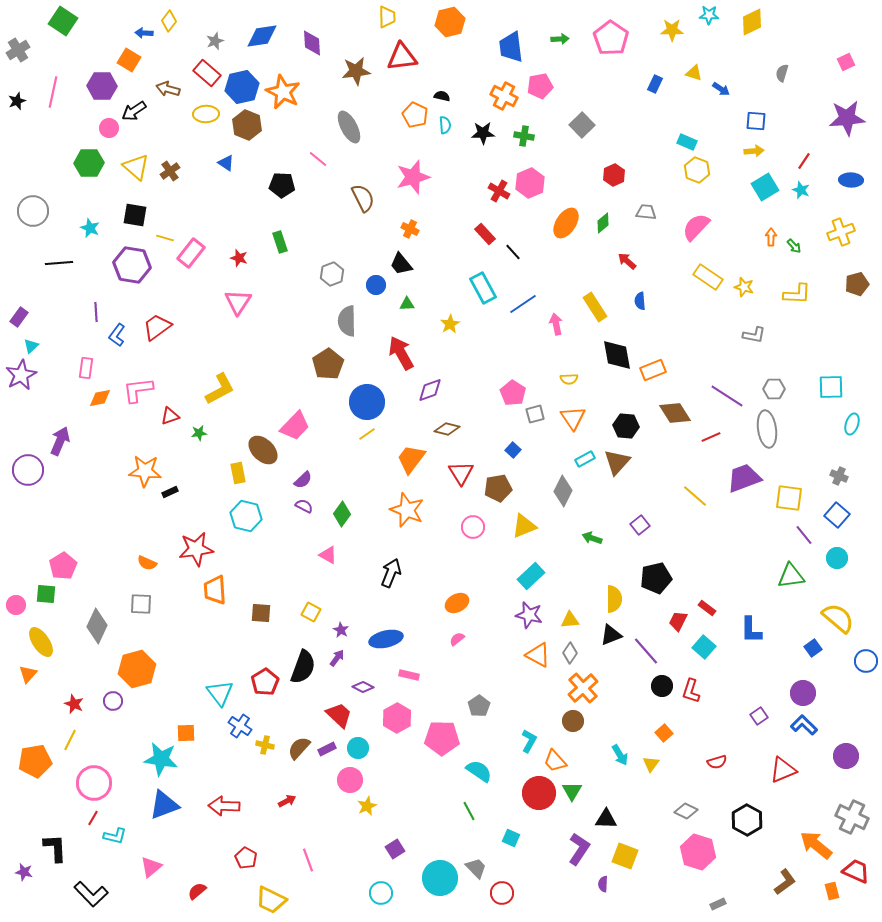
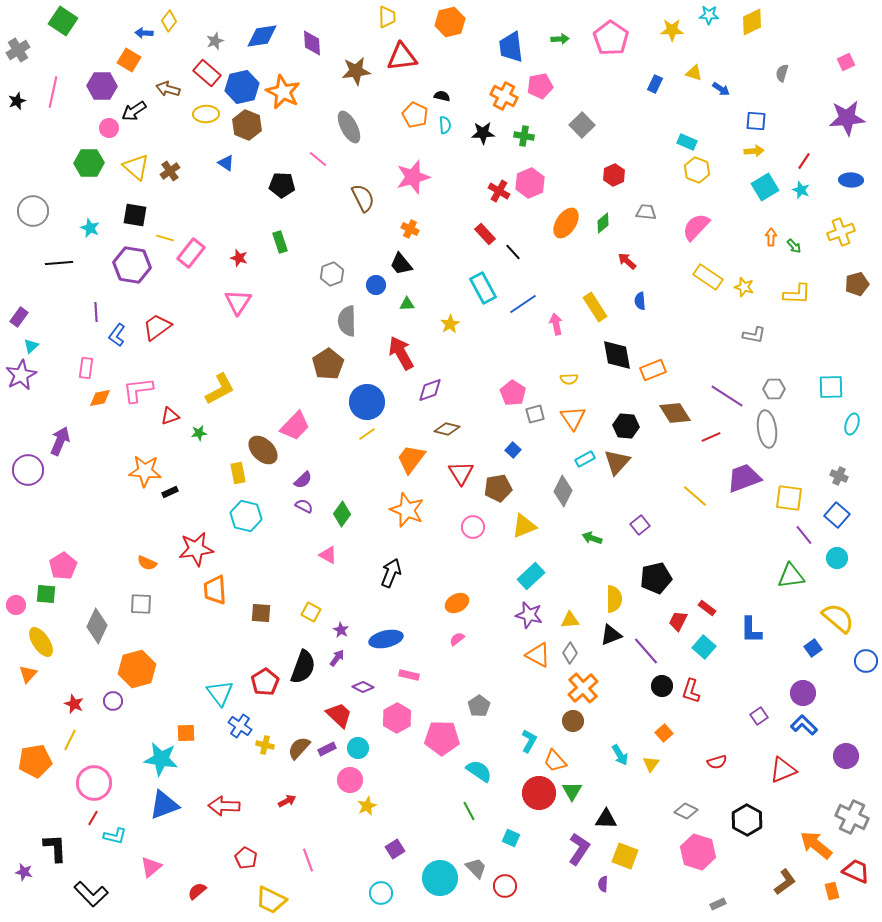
red circle at (502, 893): moved 3 px right, 7 px up
